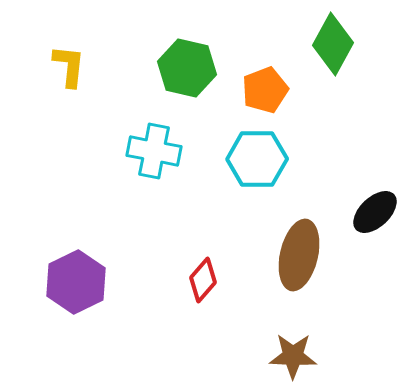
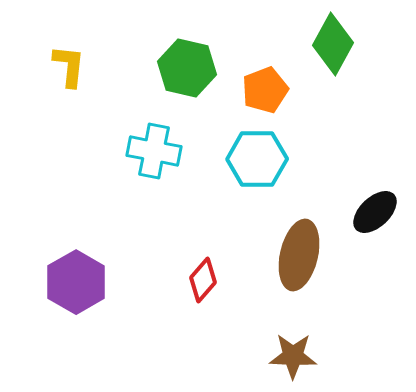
purple hexagon: rotated 4 degrees counterclockwise
